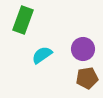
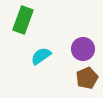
cyan semicircle: moved 1 px left, 1 px down
brown pentagon: rotated 15 degrees counterclockwise
